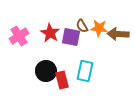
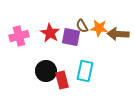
pink cross: rotated 18 degrees clockwise
